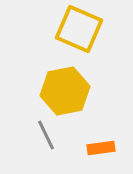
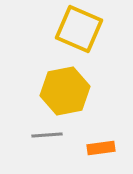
gray line: moved 1 px right; rotated 68 degrees counterclockwise
